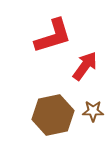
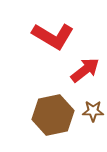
red L-shape: rotated 48 degrees clockwise
red arrow: moved 4 px down; rotated 16 degrees clockwise
